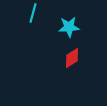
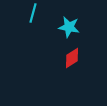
cyan star: rotated 15 degrees clockwise
